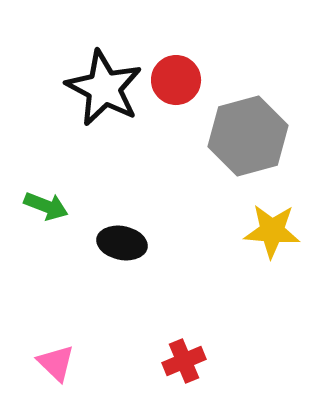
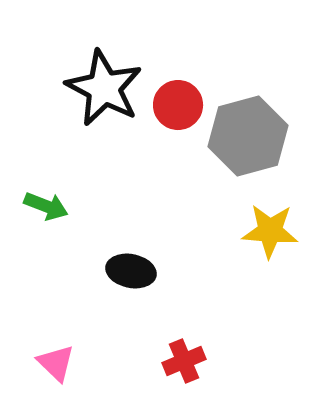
red circle: moved 2 px right, 25 px down
yellow star: moved 2 px left
black ellipse: moved 9 px right, 28 px down
